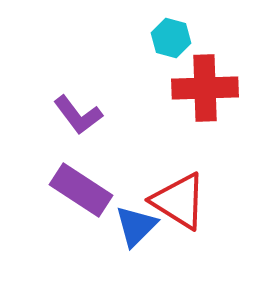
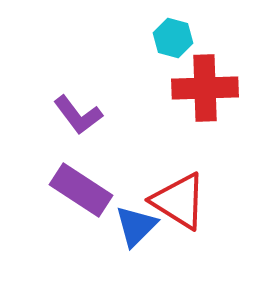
cyan hexagon: moved 2 px right
